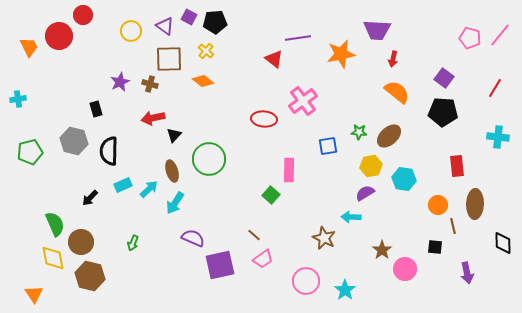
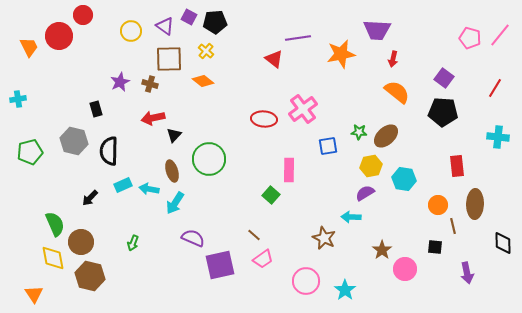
pink cross at (303, 101): moved 8 px down
brown ellipse at (389, 136): moved 3 px left
cyan arrow at (149, 189): rotated 126 degrees counterclockwise
